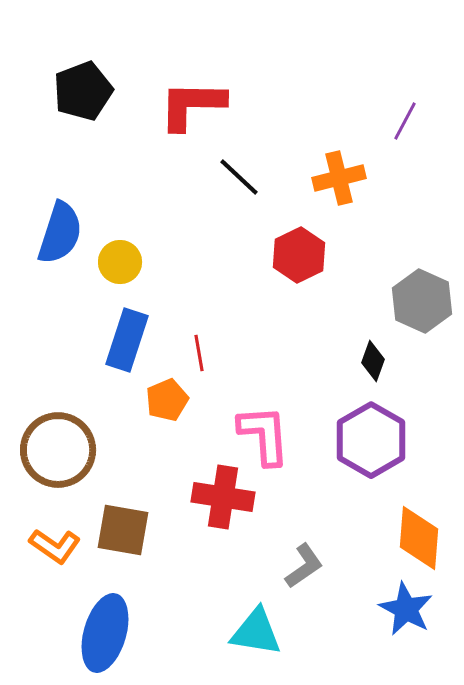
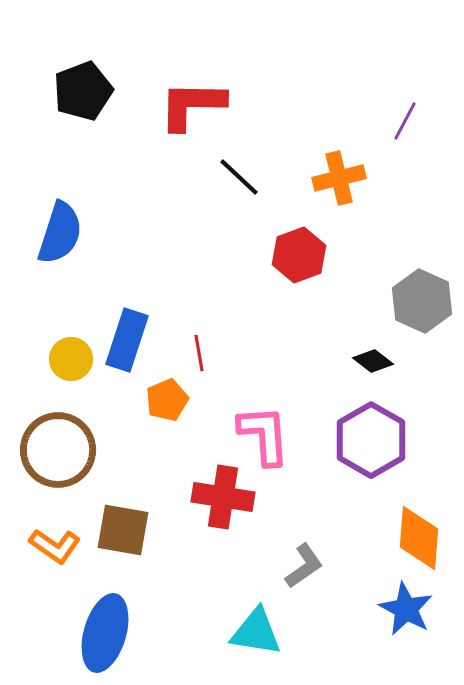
red hexagon: rotated 6 degrees clockwise
yellow circle: moved 49 px left, 97 px down
black diamond: rotated 72 degrees counterclockwise
